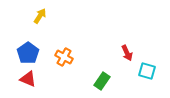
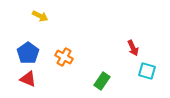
yellow arrow: rotated 84 degrees clockwise
red arrow: moved 6 px right, 5 px up
